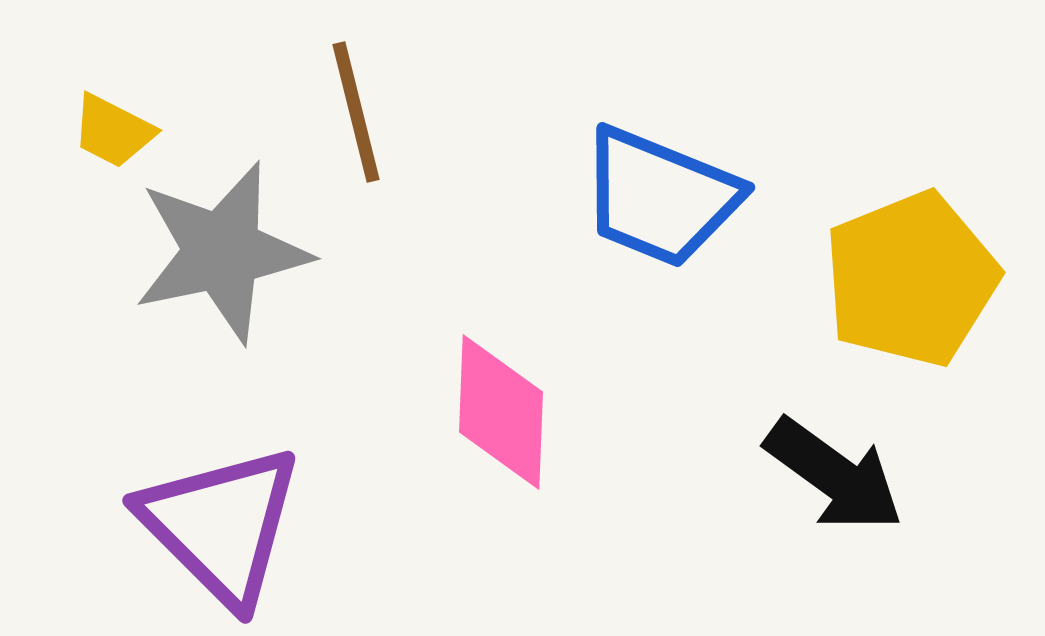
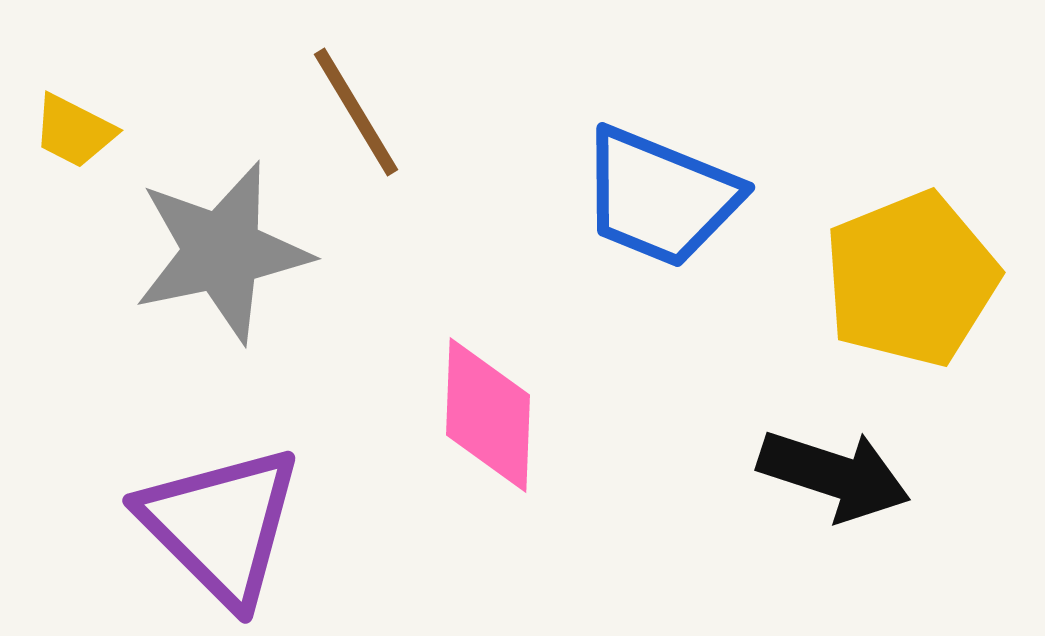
brown line: rotated 17 degrees counterclockwise
yellow trapezoid: moved 39 px left
pink diamond: moved 13 px left, 3 px down
black arrow: rotated 18 degrees counterclockwise
